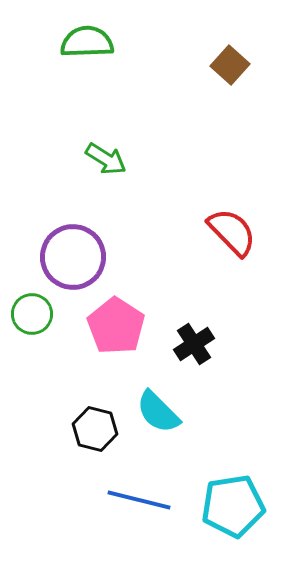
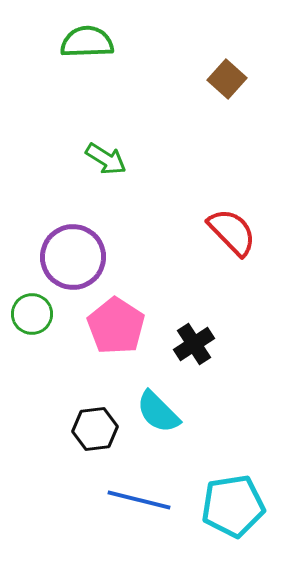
brown square: moved 3 px left, 14 px down
black hexagon: rotated 21 degrees counterclockwise
